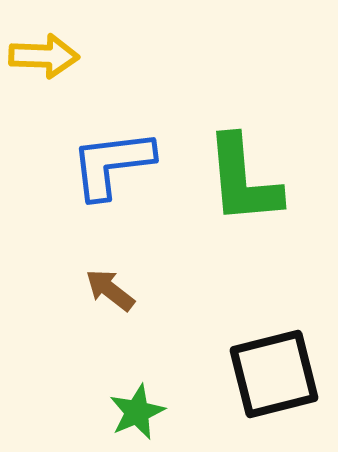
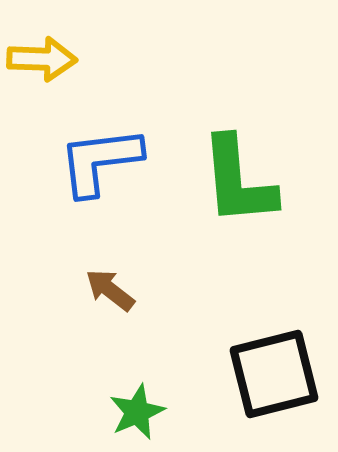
yellow arrow: moved 2 px left, 3 px down
blue L-shape: moved 12 px left, 3 px up
green L-shape: moved 5 px left, 1 px down
